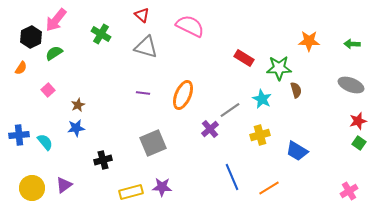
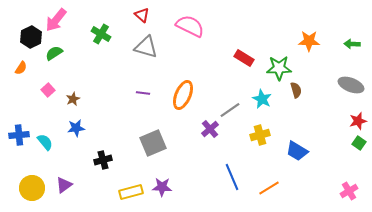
brown star: moved 5 px left, 6 px up
